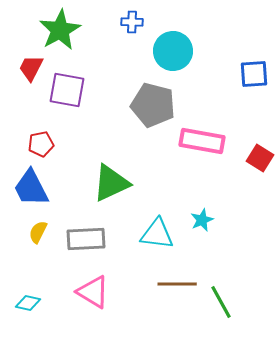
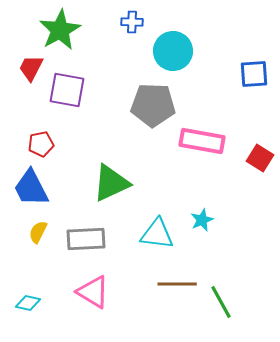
gray pentagon: rotated 12 degrees counterclockwise
